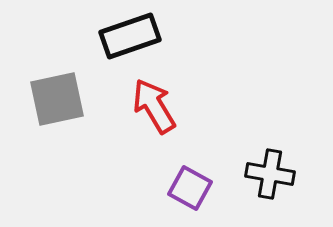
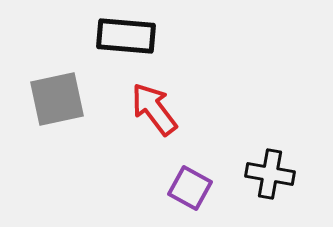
black rectangle: moved 4 px left; rotated 24 degrees clockwise
red arrow: moved 3 px down; rotated 6 degrees counterclockwise
